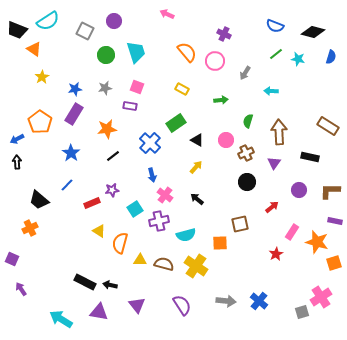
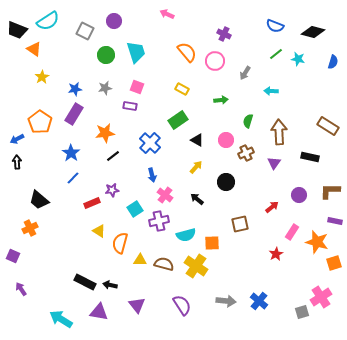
blue semicircle at (331, 57): moved 2 px right, 5 px down
green rectangle at (176, 123): moved 2 px right, 3 px up
orange star at (107, 129): moved 2 px left, 4 px down
black circle at (247, 182): moved 21 px left
blue line at (67, 185): moved 6 px right, 7 px up
purple circle at (299, 190): moved 5 px down
orange square at (220, 243): moved 8 px left
purple square at (12, 259): moved 1 px right, 3 px up
